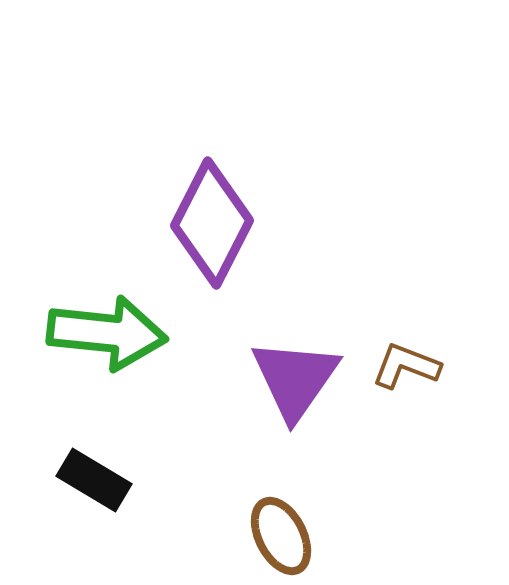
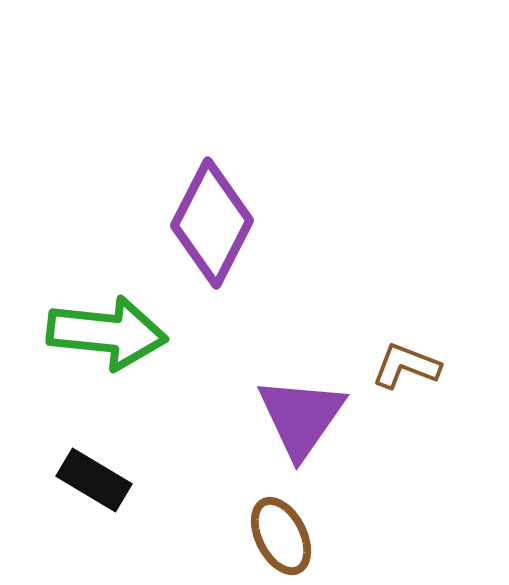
purple triangle: moved 6 px right, 38 px down
